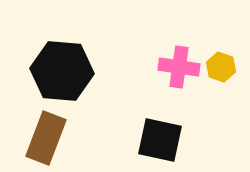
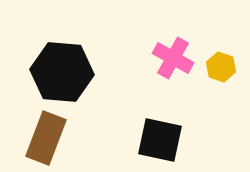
pink cross: moved 6 px left, 9 px up; rotated 21 degrees clockwise
black hexagon: moved 1 px down
